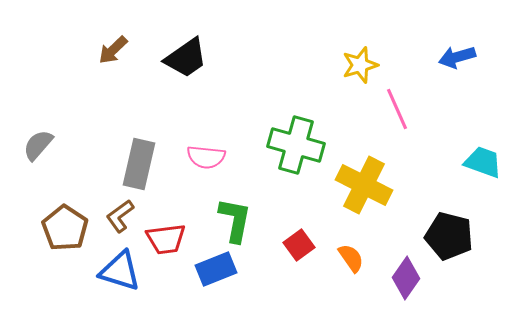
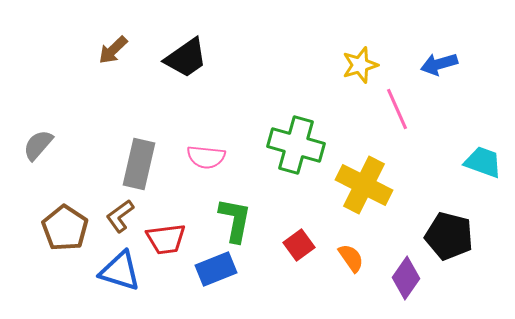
blue arrow: moved 18 px left, 7 px down
